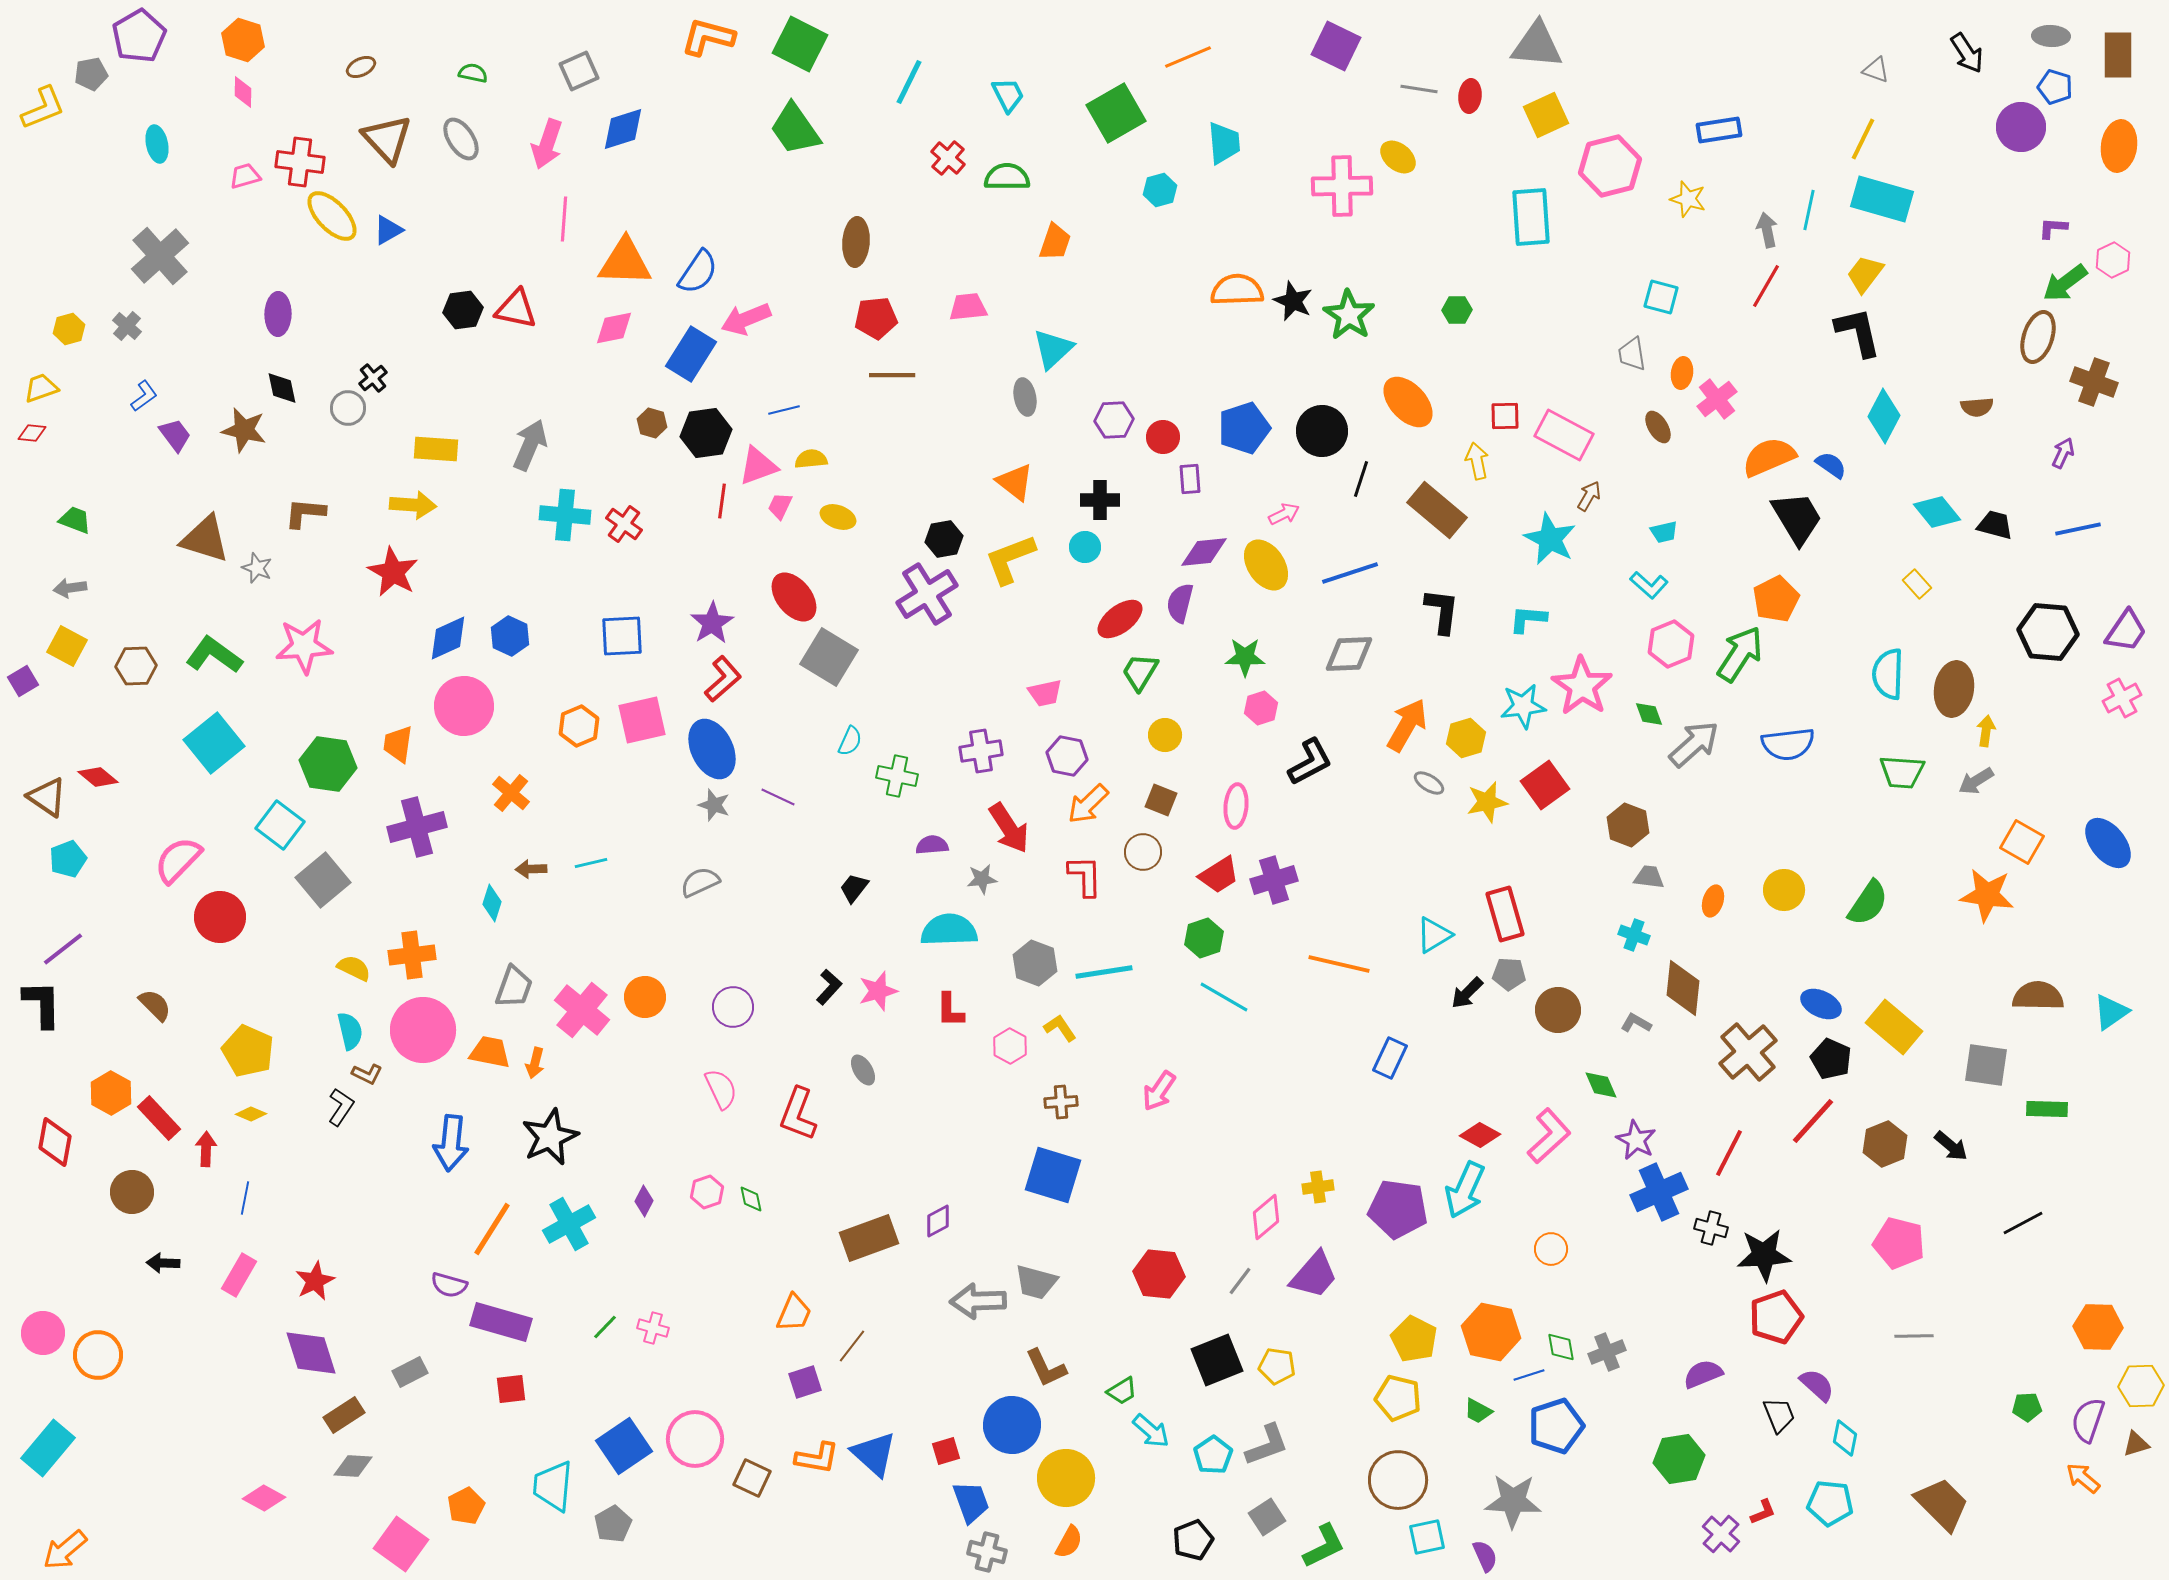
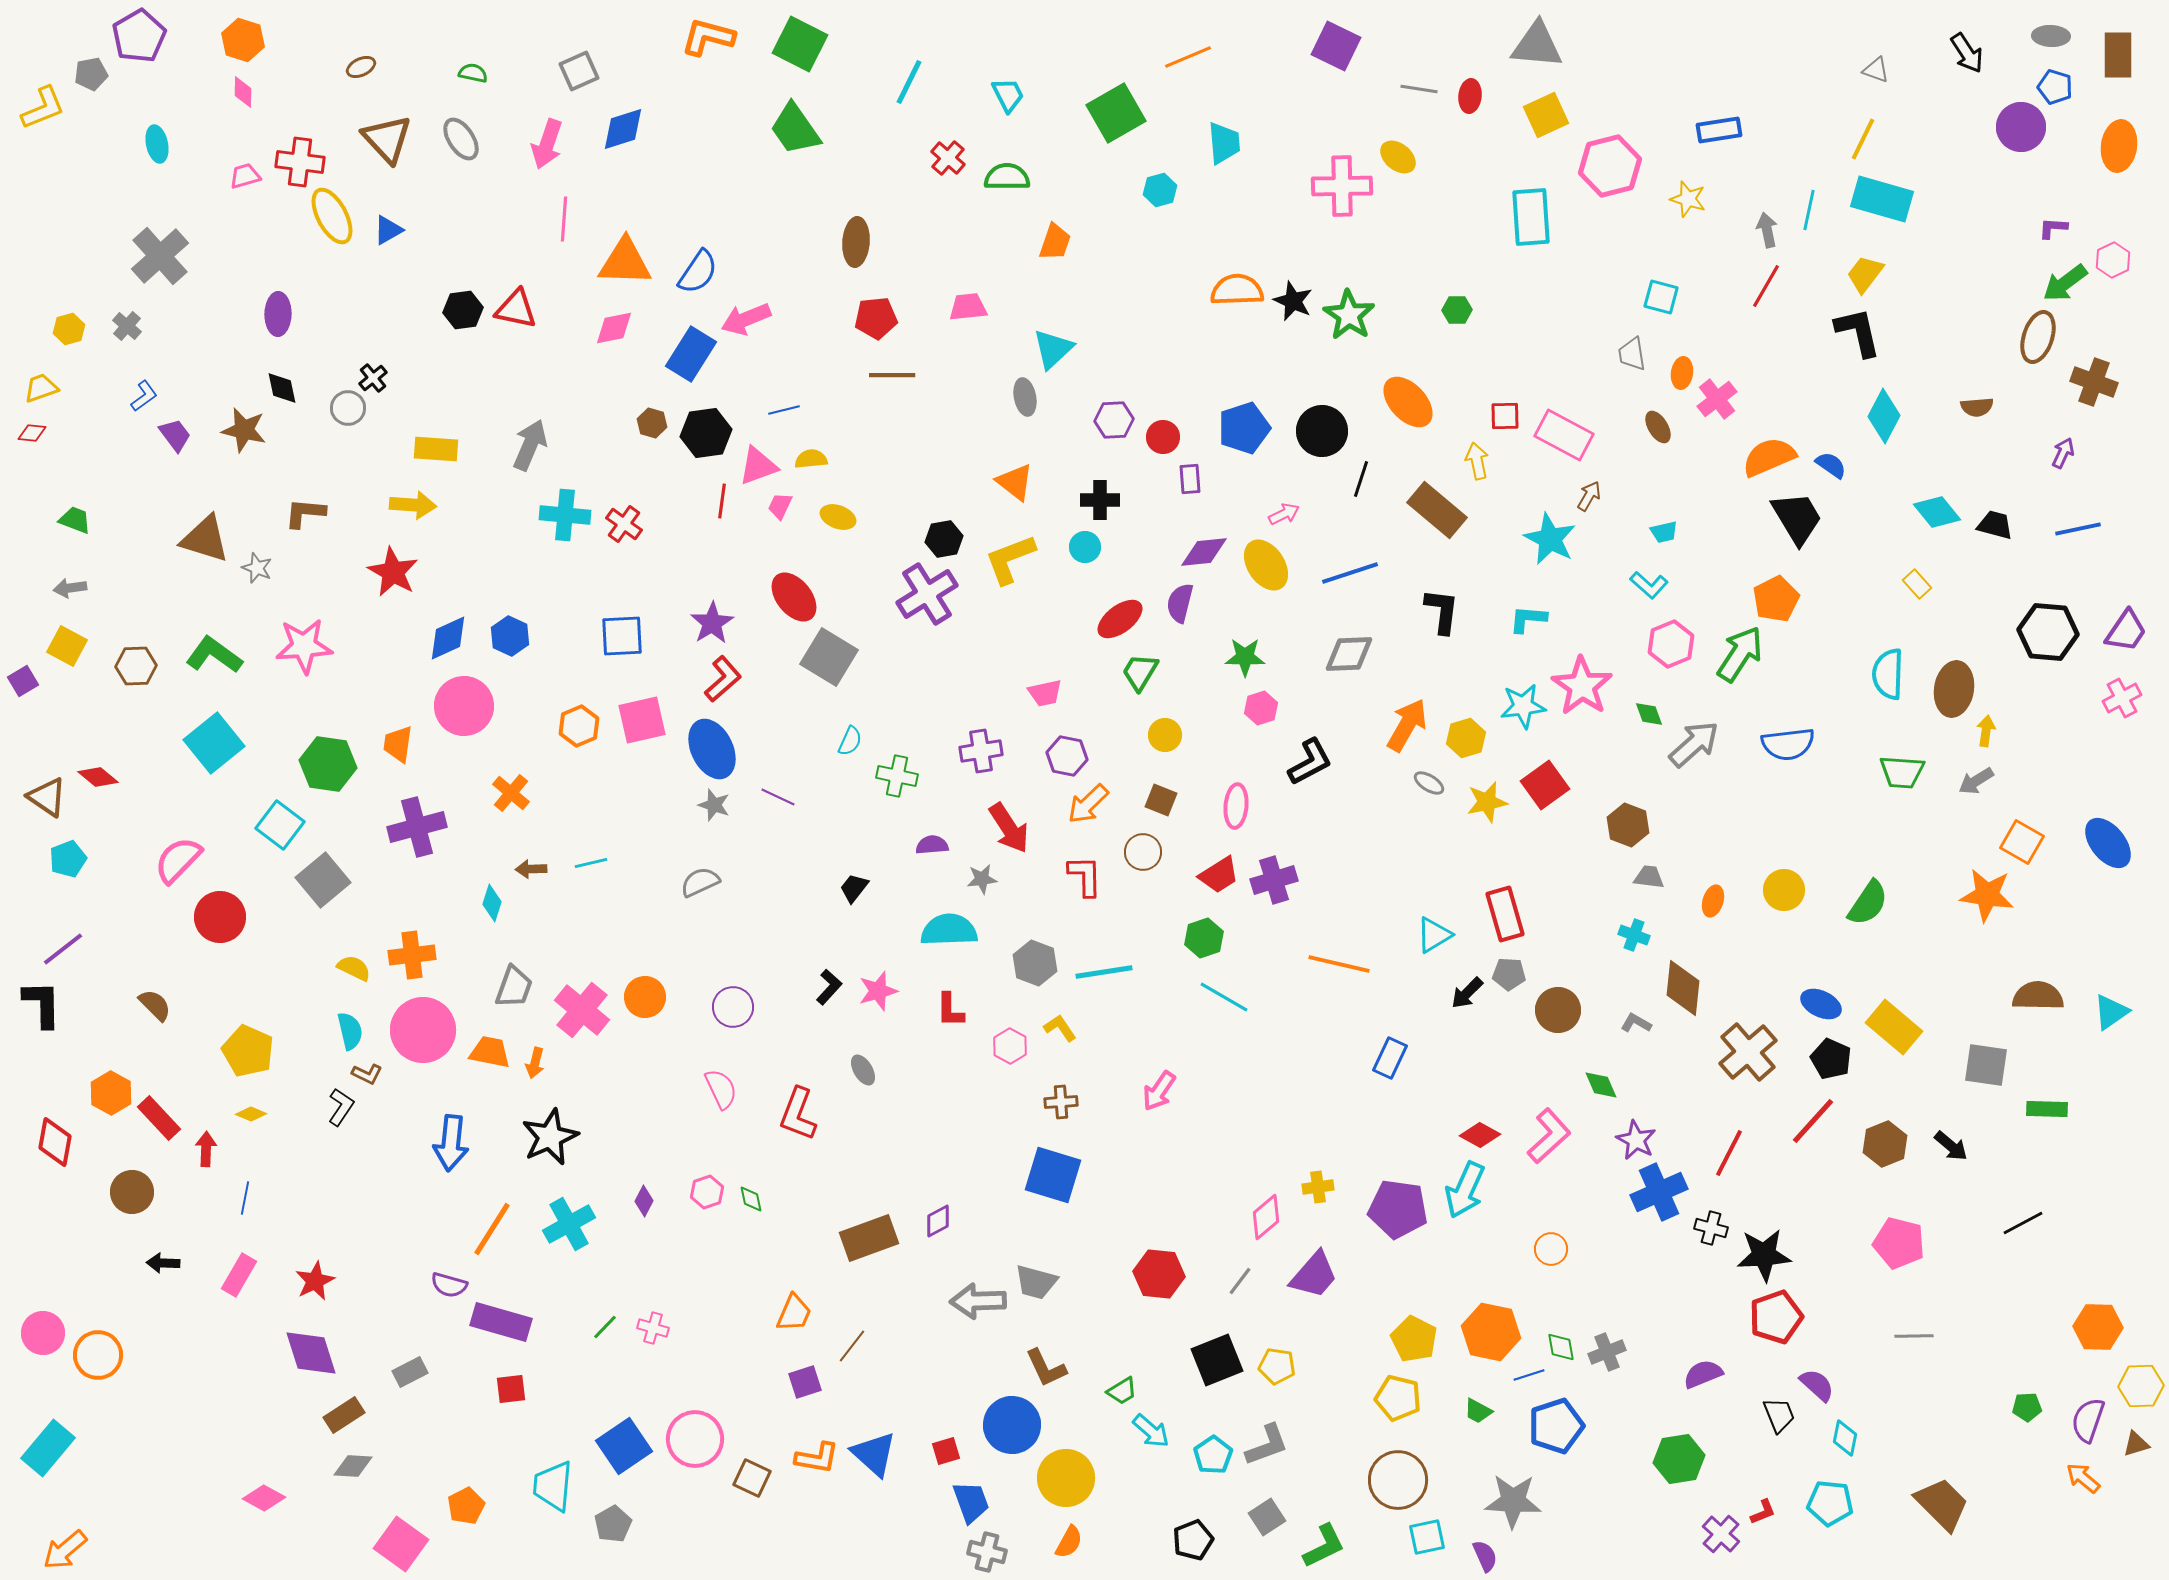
yellow ellipse at (332, 216): rotated 16 degrees clockwise
